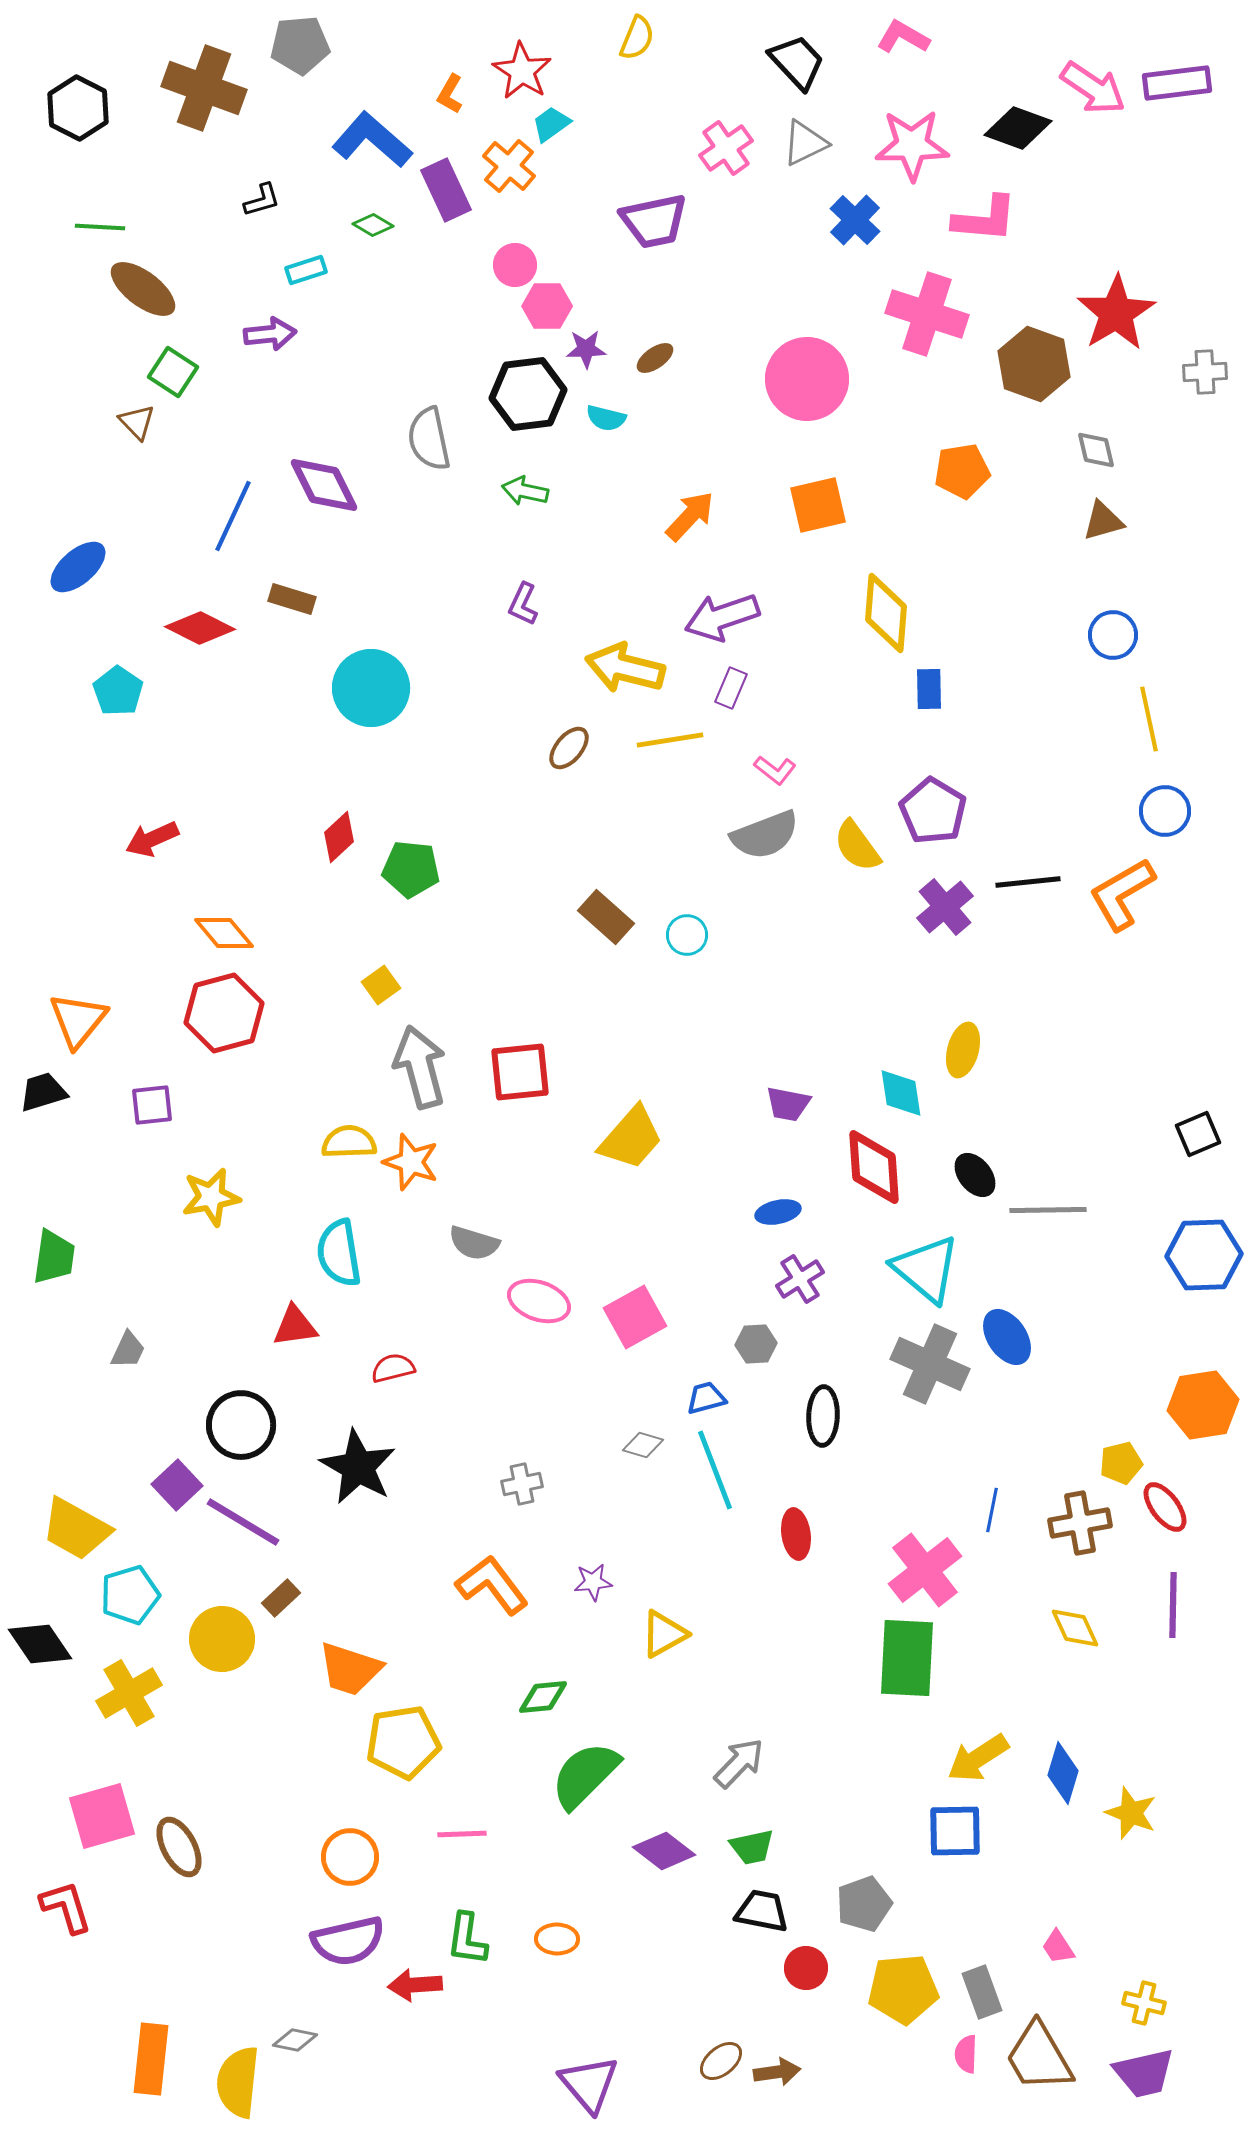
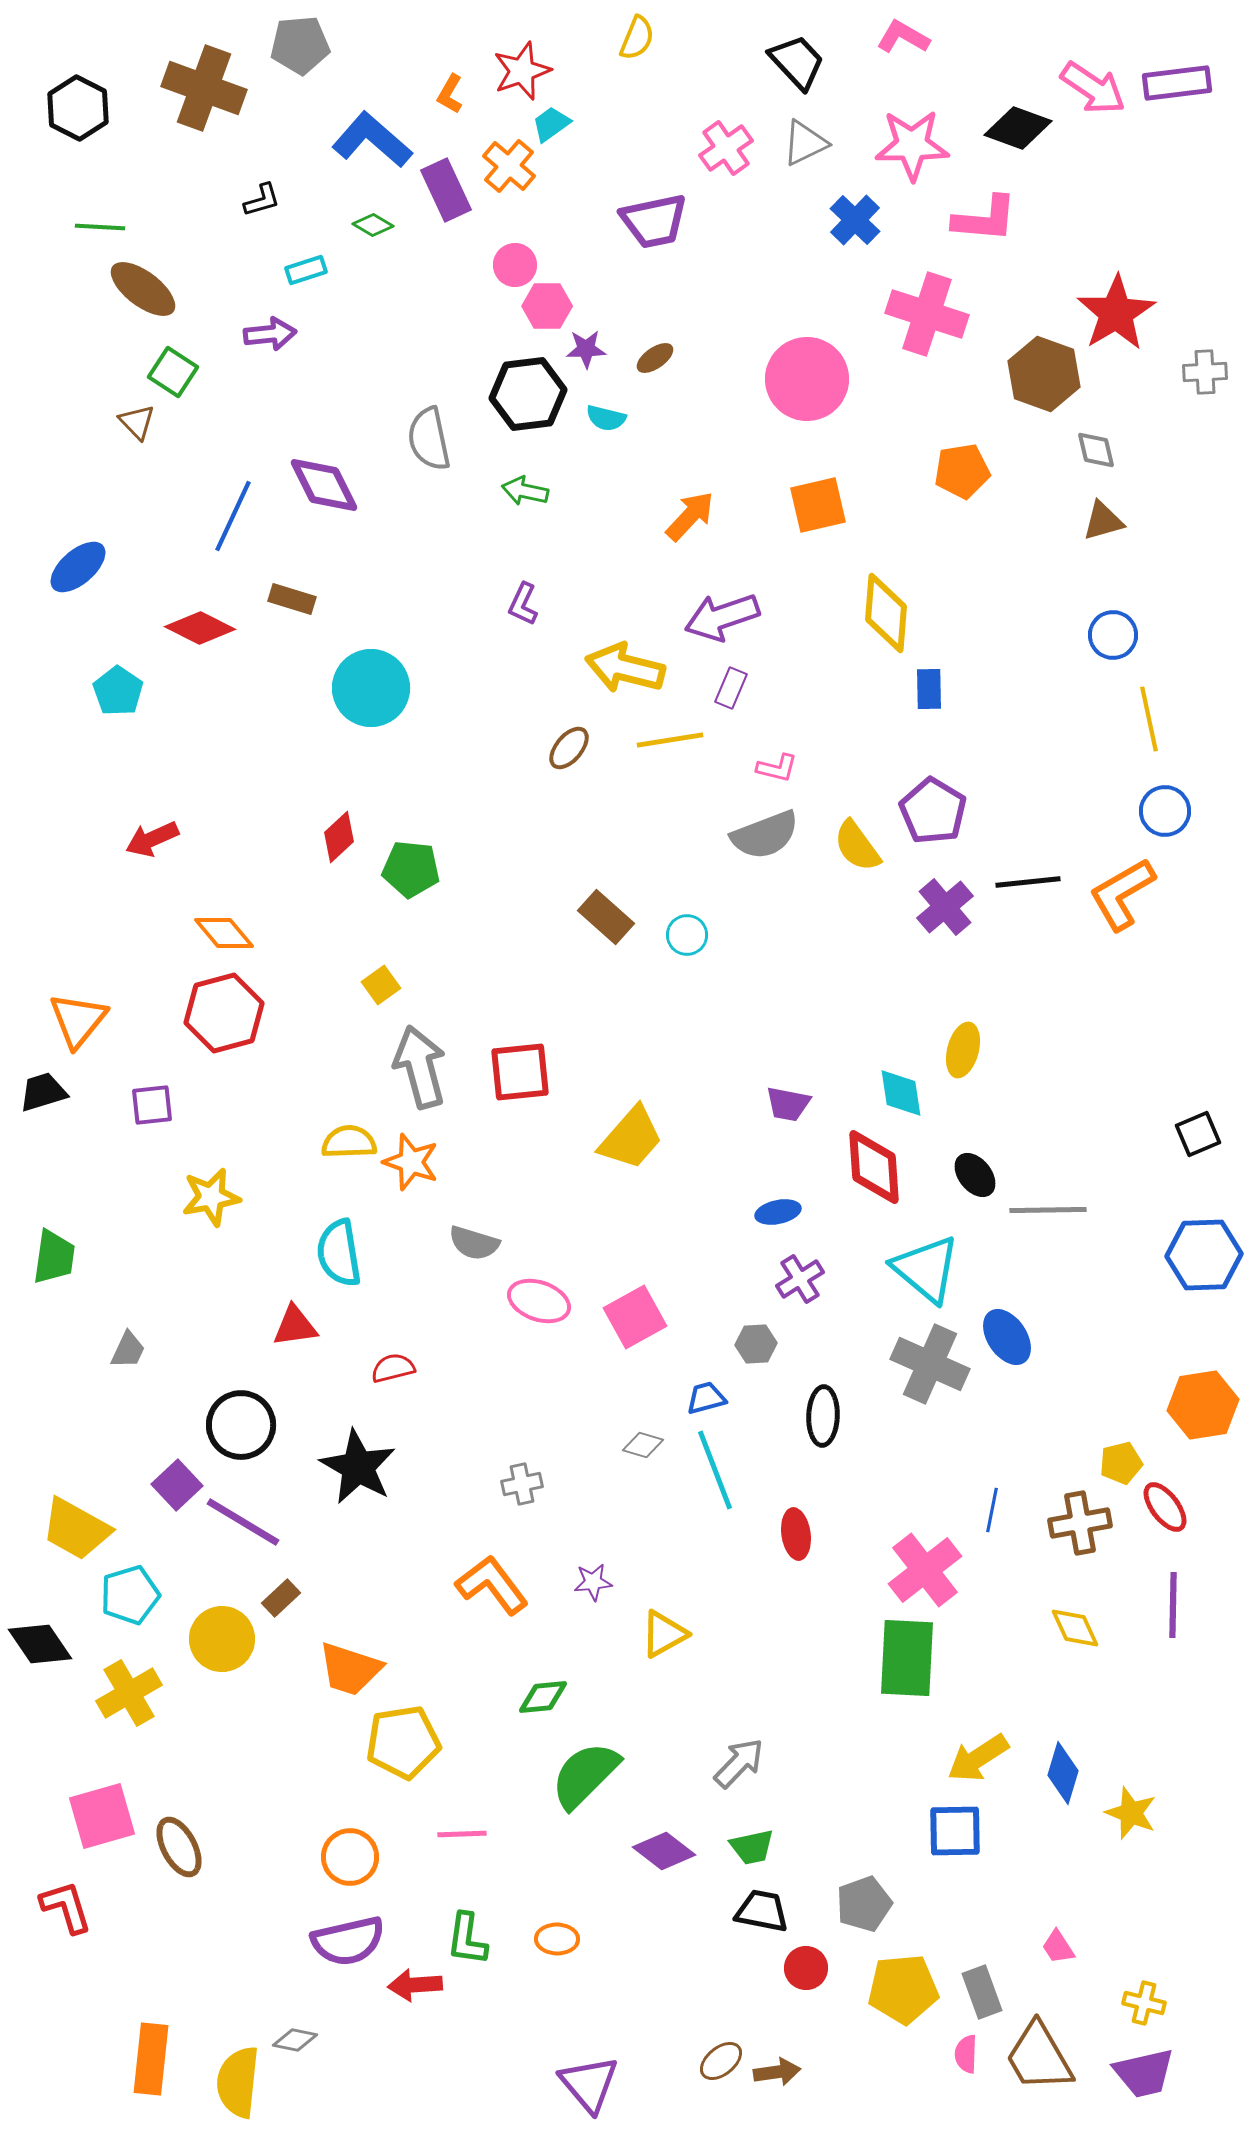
red star at (522, 71): rotated 20 degrees clockwise
brown hexagon at (1034, 364): moved 10 px right, 10 px down
pink L-shape at (775, 770): moved 2 px right, 2 px up; rotated 24 degrees counterclockwise
